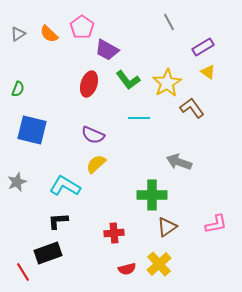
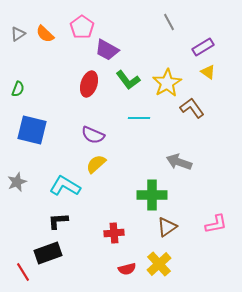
orange semicircle: moved 4 px left
